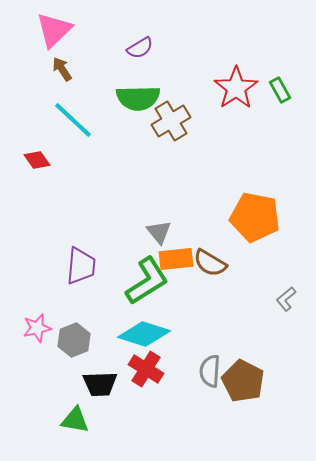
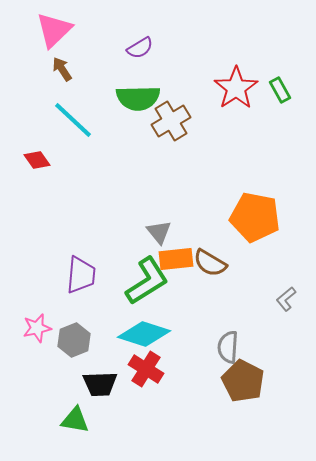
purple trapezoid: moved 9 px down
gray semicircle: moved 18 px right, 24 px up
